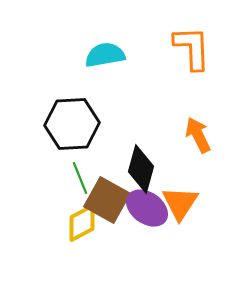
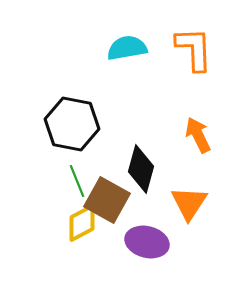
orange L-shape: moved 2 px right, 1 px down
cyan semicircle: moved 22 px right, 7 px up
black hexagon: rotated 14 degrees clockwise
green line: moved 3 px left, 3 px down
orange triangle: moved 9 px right
purple ellipse: moved 34 px down; rotated 21 degrees counterclockwise
